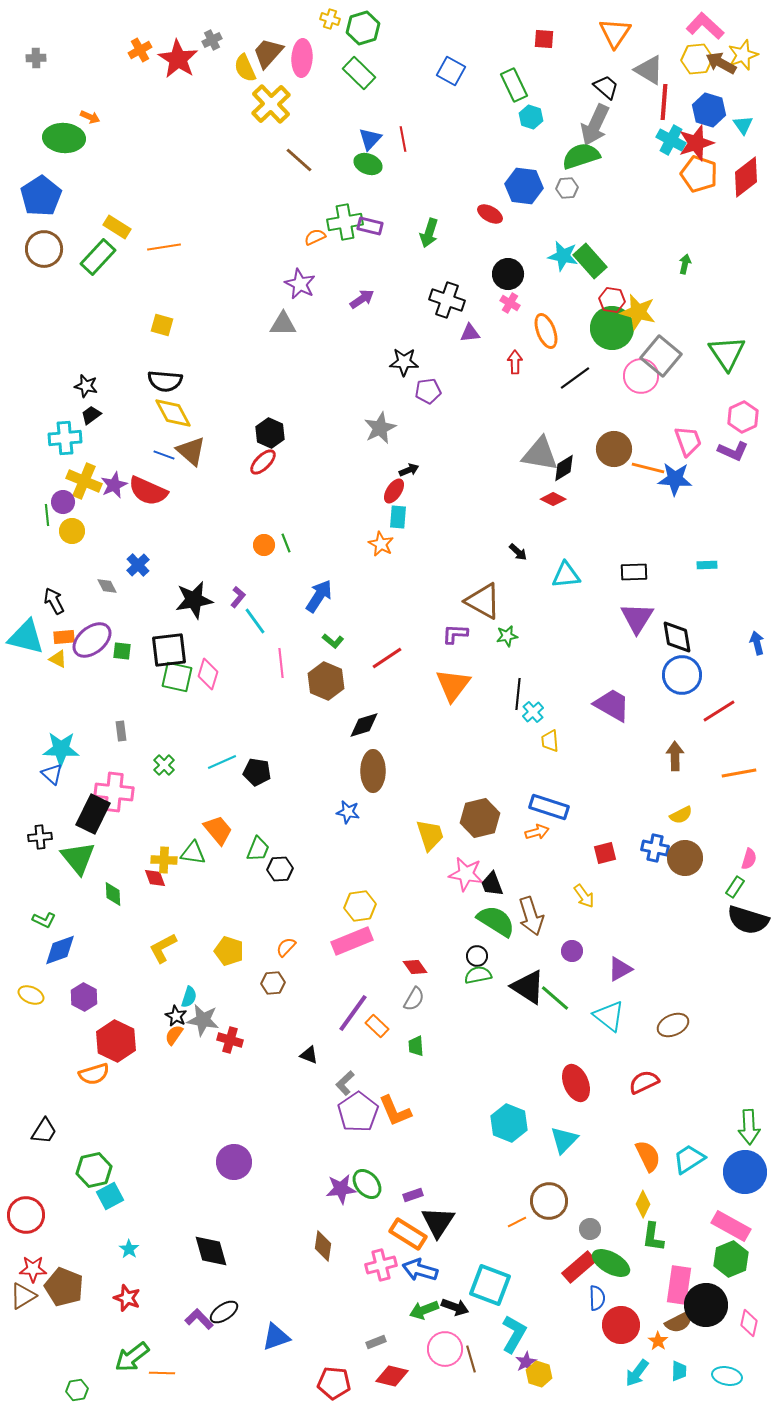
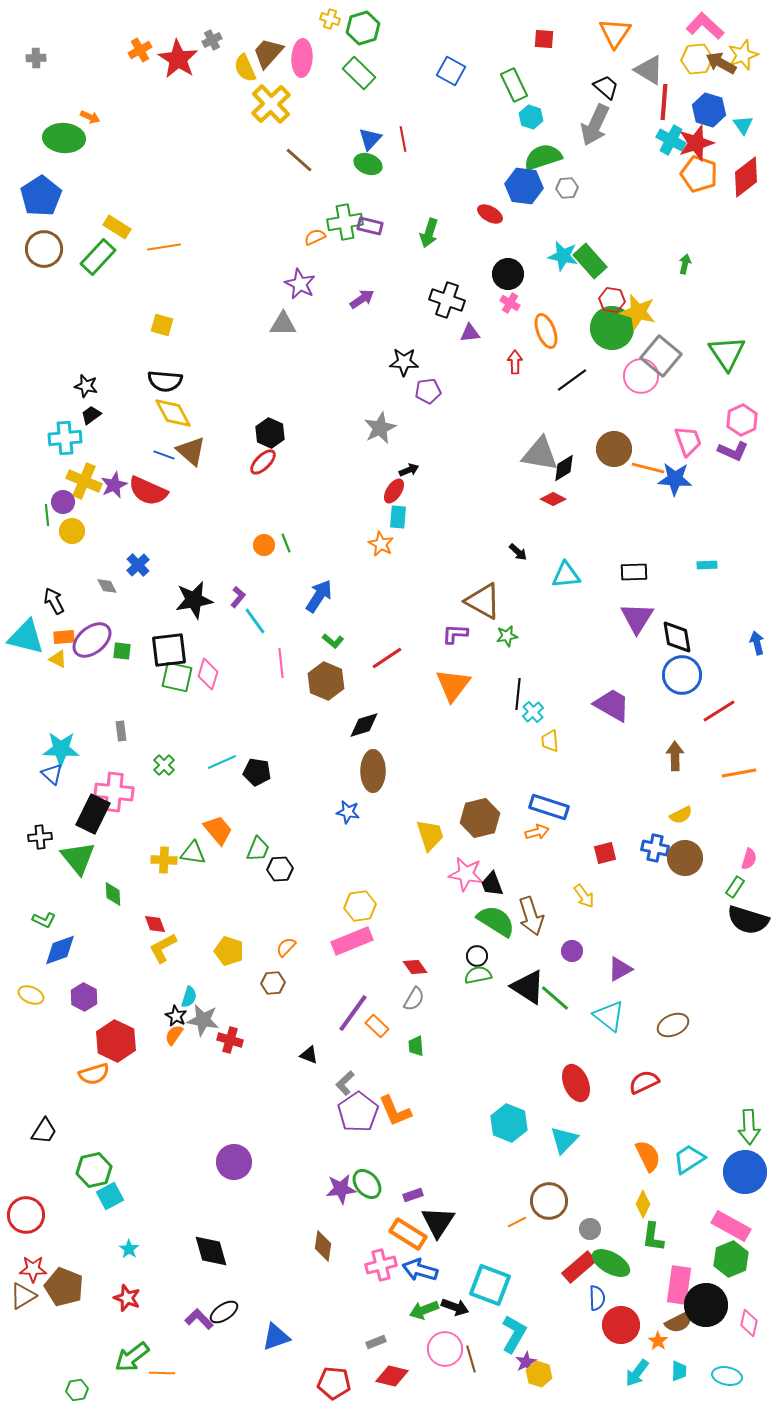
green semicircle at (581, 156): moved 38 px left, 1 px down
black line at (575, 378): moved 3 px left, 2 px down
pink hexagon at (743, 417): moved 1 px left, 3 px down
red diamond at (155, 878): moved 46 px down
